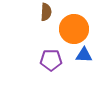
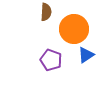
blue triangle: moved 2 px right; rotated 36 degrees counterclockwise
purple pentagon: rotated 20 degrees clockwise
